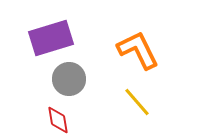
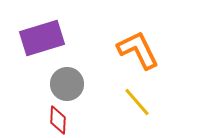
purple rectangle: moved 9 px left
gray circle: moved 2 px left, 5 px down
red diamond: rotated 12 degrees clockwise
